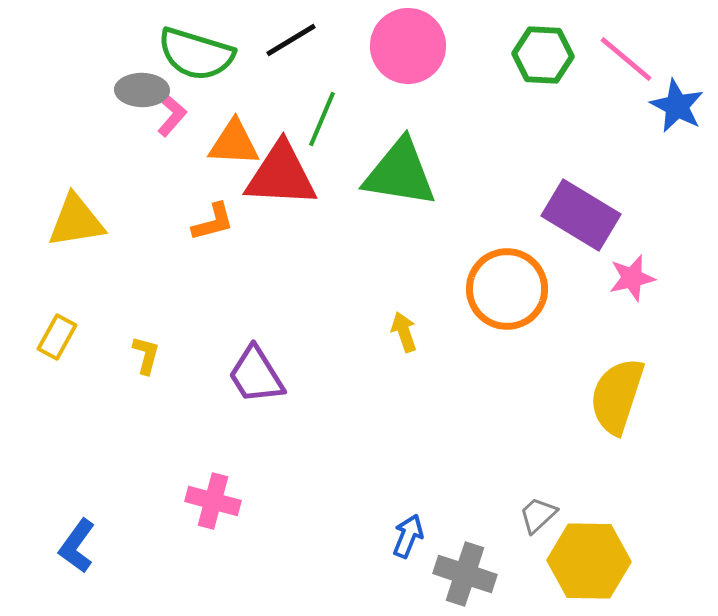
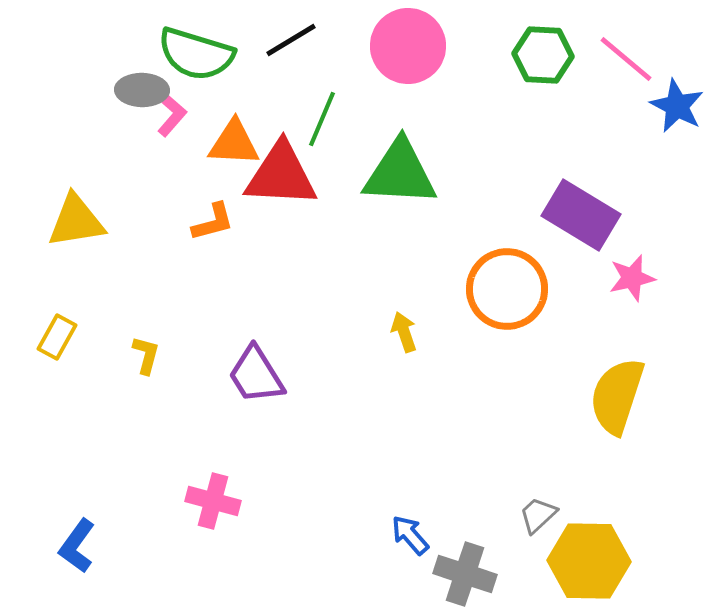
green triangle: rotated 6 degrees counterclockwise
blue arrow: moved 2 px right, 1 px up; rotated 63 degrees counterclockwise
